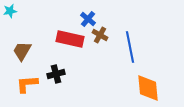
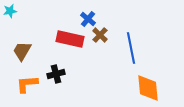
brown cross: rotated 14 degrees clockwise
blue line: moved 1 px right, 1 px down
